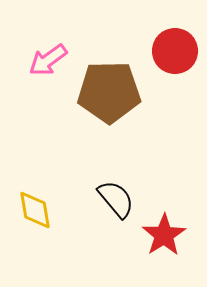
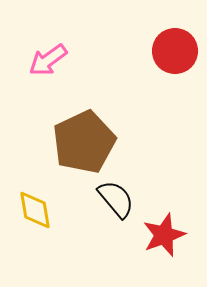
brown pentagon: moved 25 px left, 50 px down; rotated 24 degrees counterclockwise
red star: rotated 12 degrees clockwise
